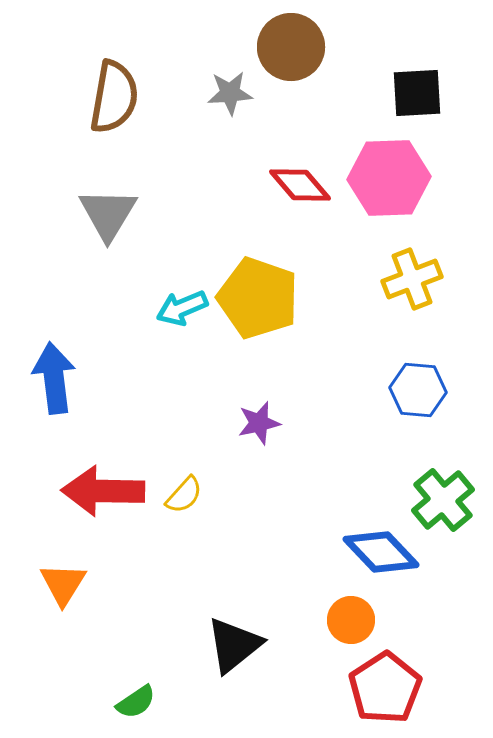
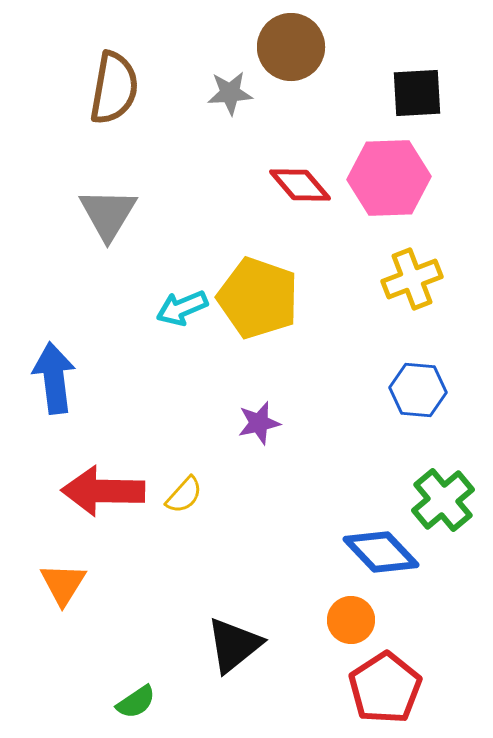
brown semicircle: moved 9 px up
